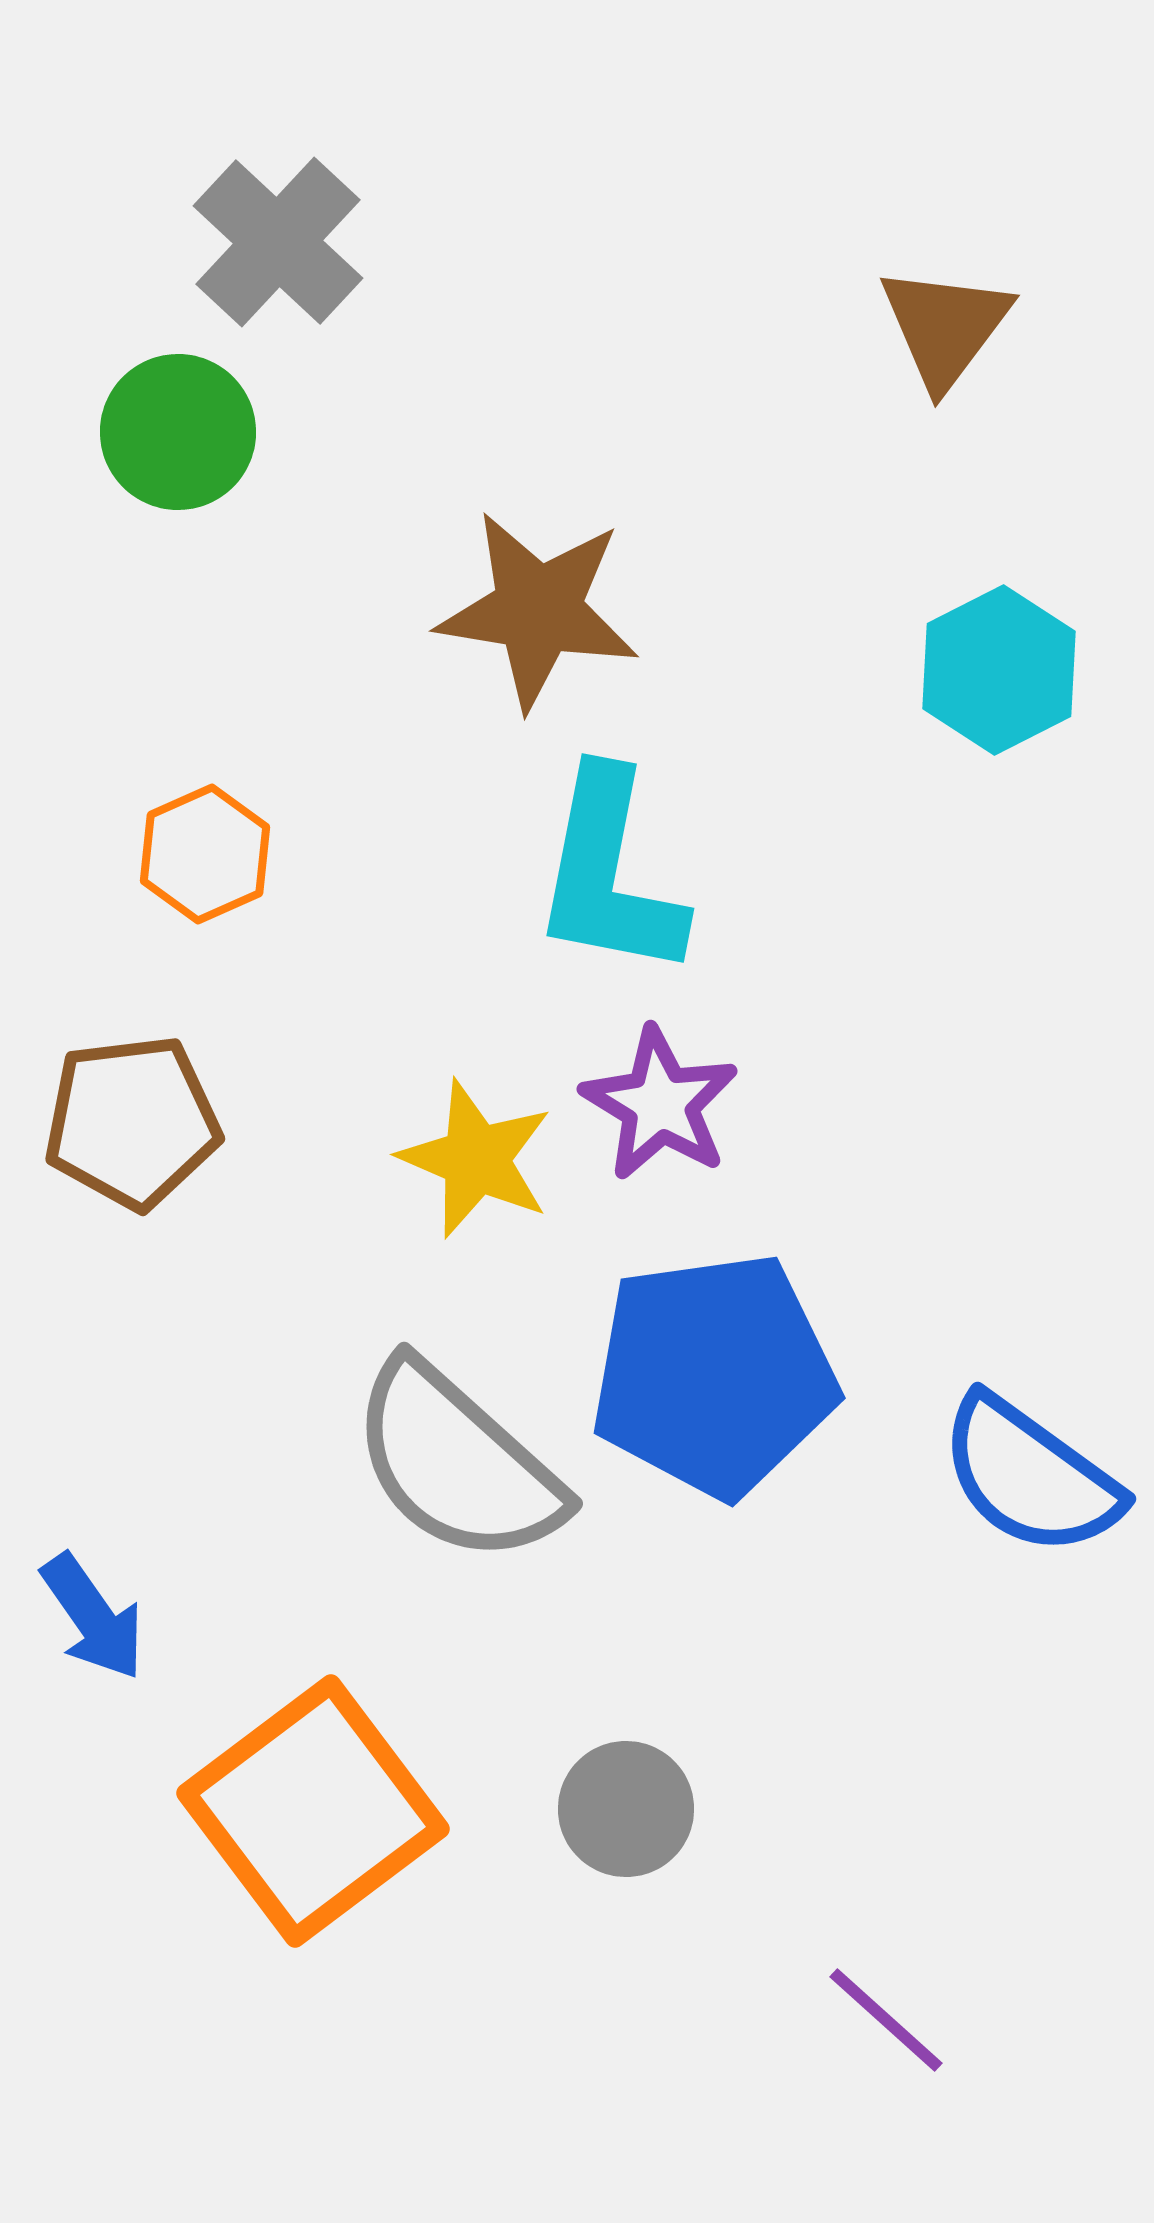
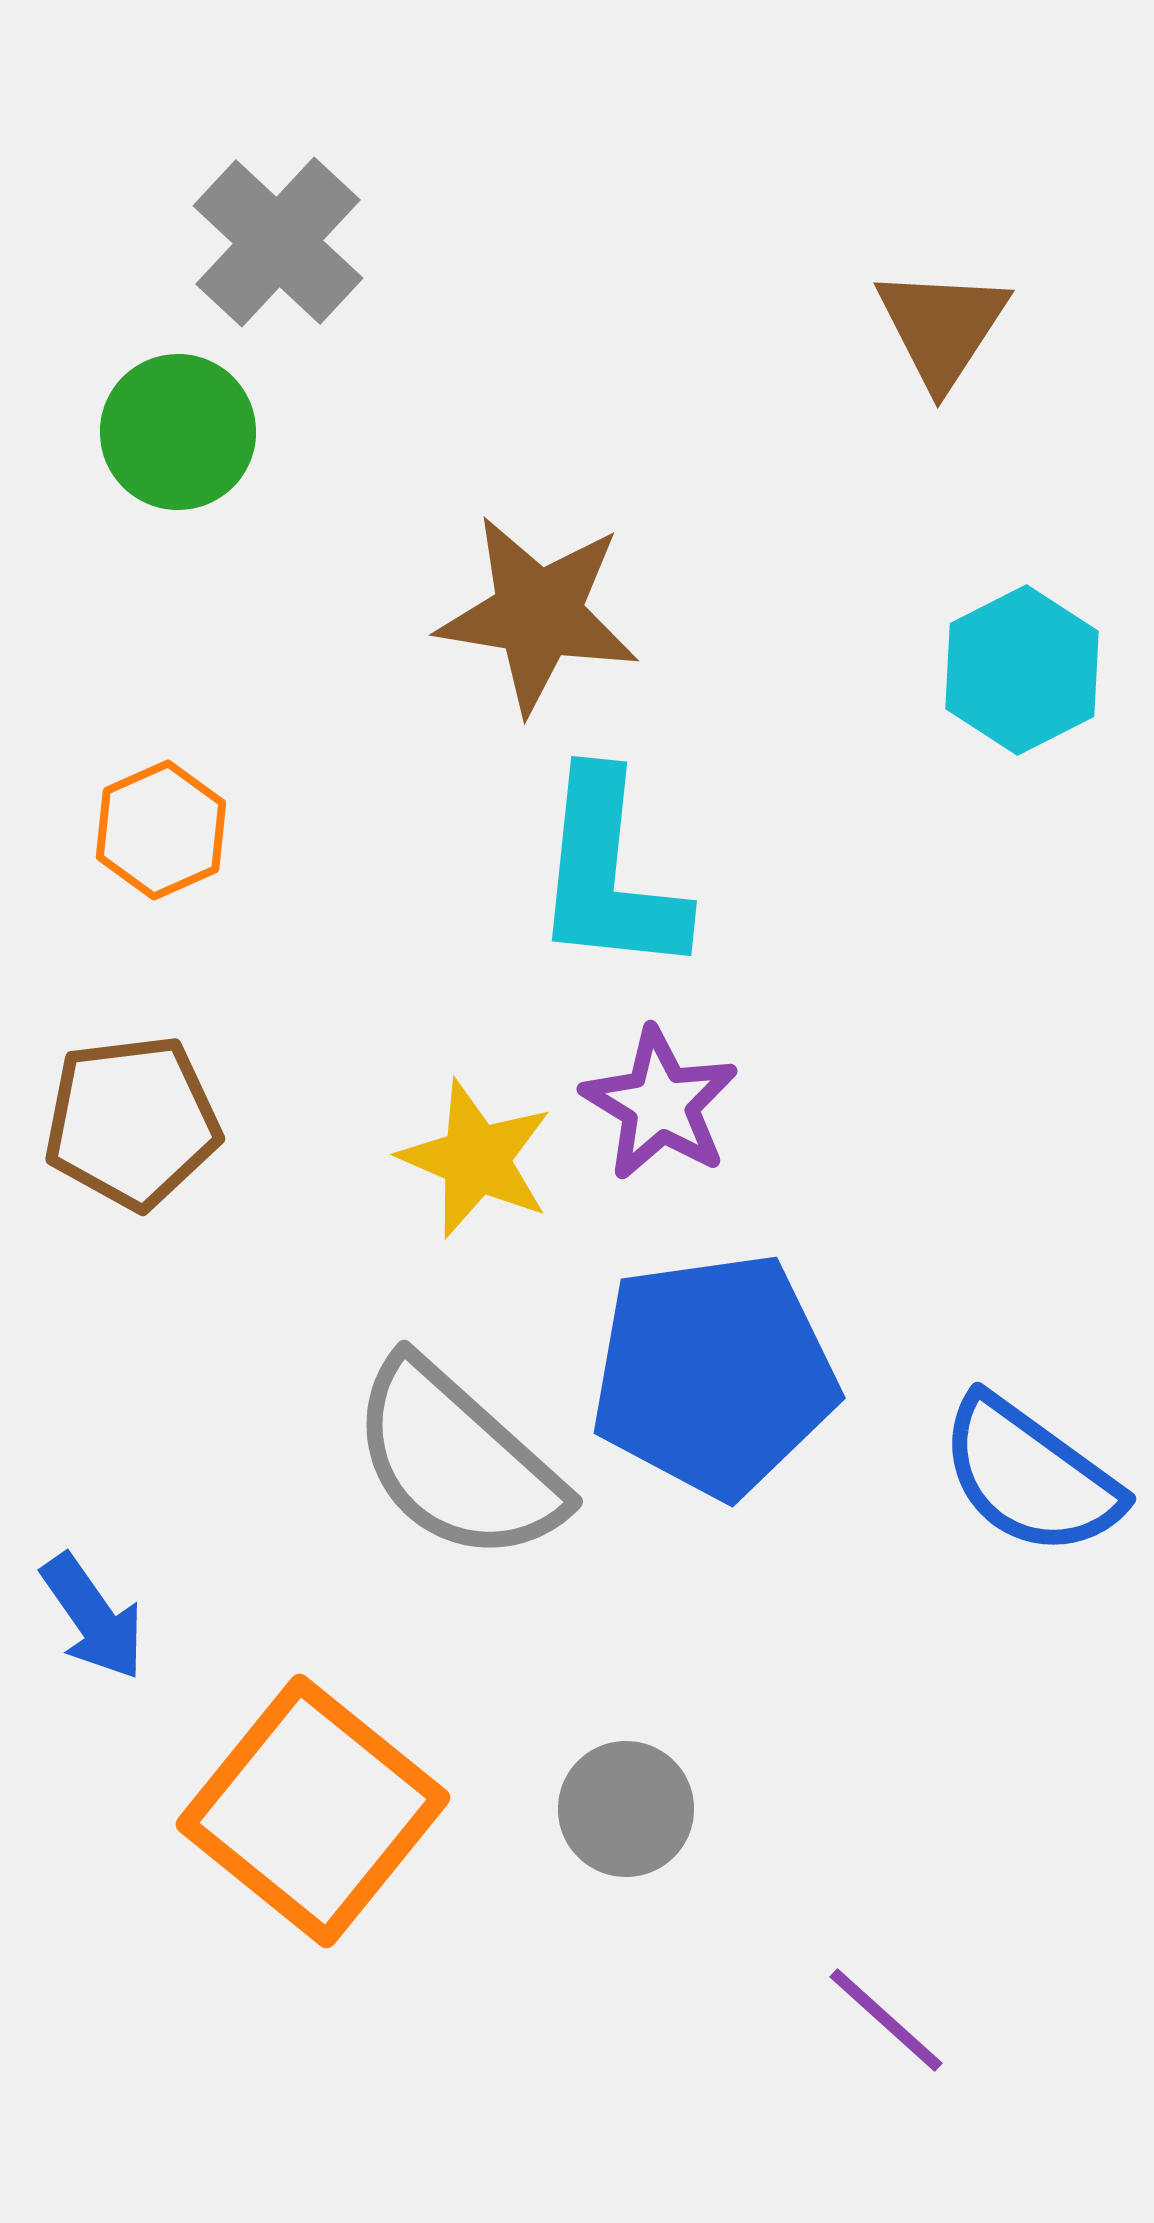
brown triangle: moved 3 px left; rotated 4 degrees counterclockwise
brown star: moved 4 px down
cyan hexagon: moved 23 px right
orange hexagon: moved 44 px left, 24 px up
cyan L-shape: rotated 5 degrees counterclockwise
gray semicircle: moved 2 px up
orange square: rotated 14 degrees counterclockwise
